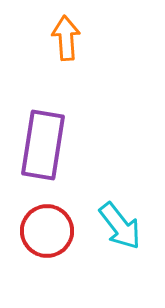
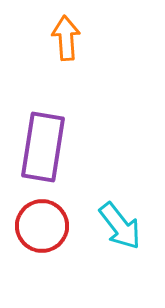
purple rectangle: moved 2 px down
red circle: moved 5 px left, 5 px up
